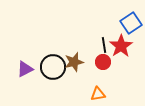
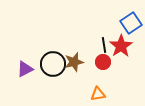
black circle: moved 3 px up
